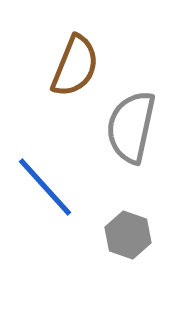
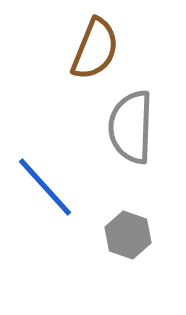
brown semicircle: moved 20 px right, 17 px up
gray semicircle: rotated 10 degrees counterclockwise
